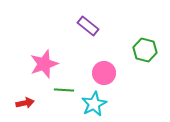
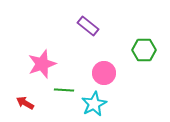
green hexagon: moved 1 px left; rotated 15 degrees counterclockwise
pink star: moved 2 px left
red arrow: rotated 138 degrees counterclockwise
